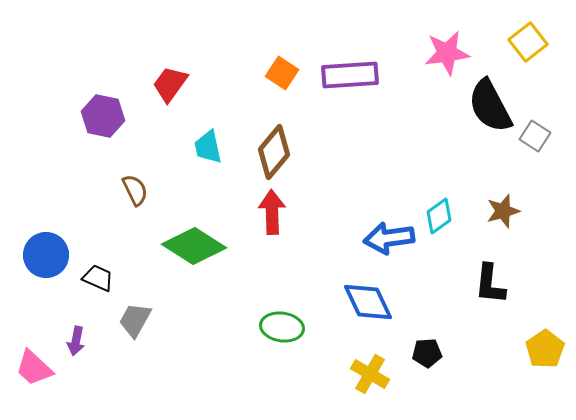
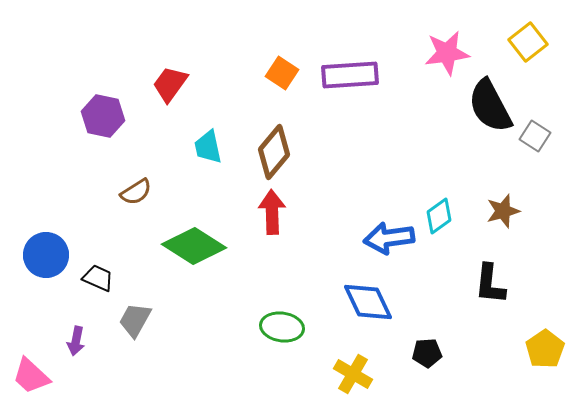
brown semicircle: moved 1 px right, 2 px down; rotated 84 degrees clockwise
pink trapezoid: moved 3 px left, 8 px down
yellow cross: moved 17 px left
